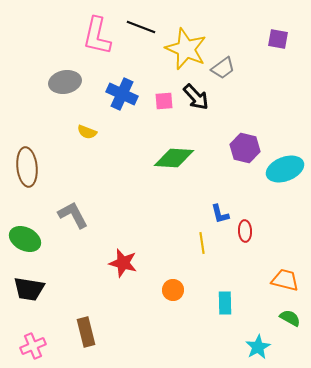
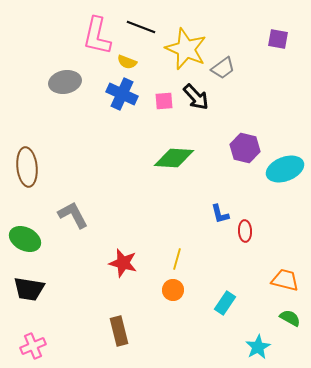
yellow semicircle: moved 40 px right, 70 px up
yellow line: moved 25 px left, 16 px down; rotated 25 degrees clockwise
cyan rectangle: rotated 35 degrees clockwise
brown rectangle: moved 33 px right, 1 px up
